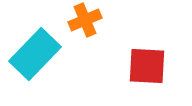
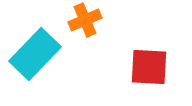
red square: moved 2 px right, 1 px down
